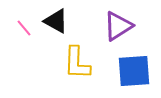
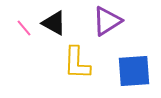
black triangle: moved 2 px left, 2 px down
purple triangle: moved 11 px left, 5 px up
